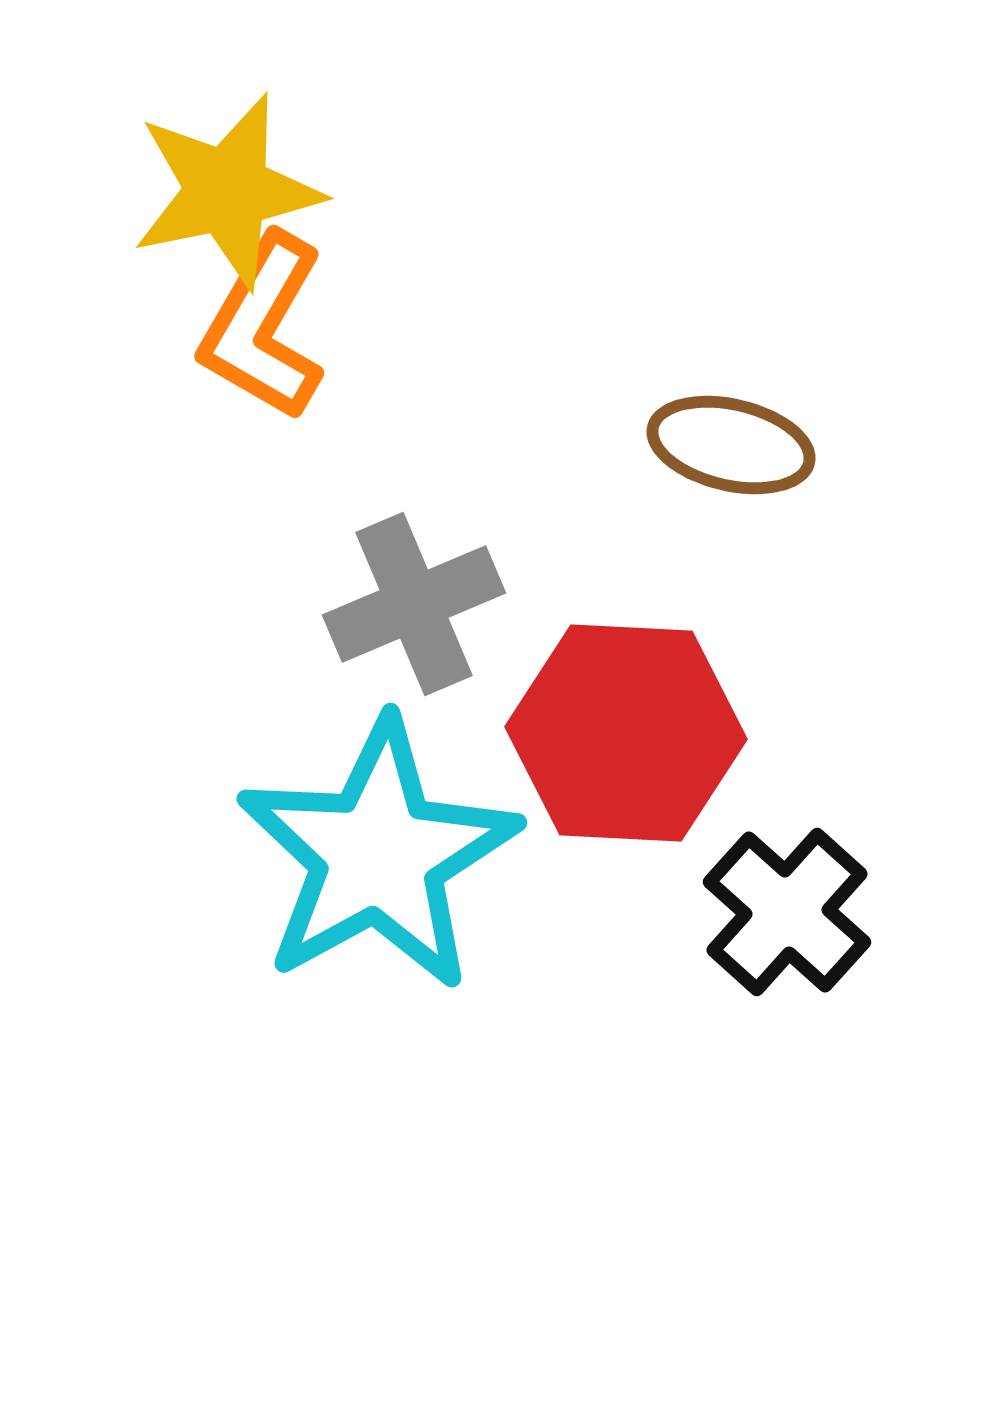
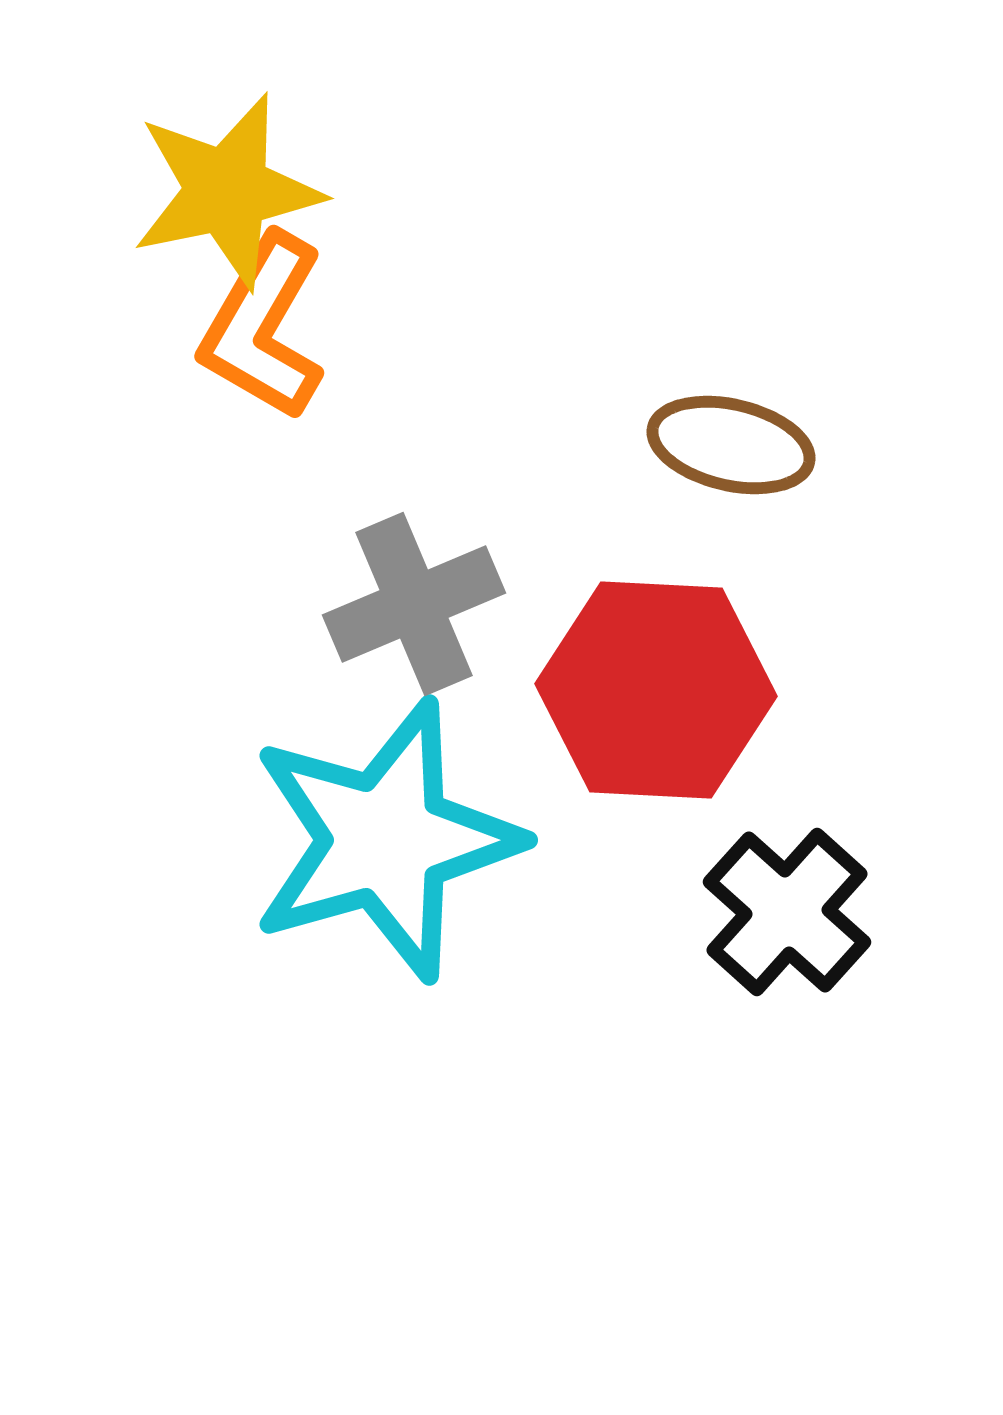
red hexagon: moved 30 px right, 43 px up
cyan star: moved 7 px right, 15 px up; rotated 13 degrees clockwise
